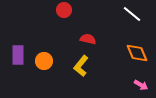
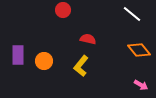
red circle: moved 1 px left
orange diamond: moved 2 px right, 3 px up; rotated 15 degrees counterclockwise
